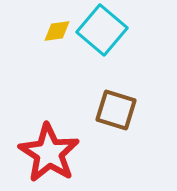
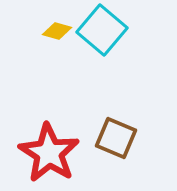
yellow diamond: rotated 24 degrees clockwise
brown square: moved 28 px down; rotated 6 degrees clockwise
